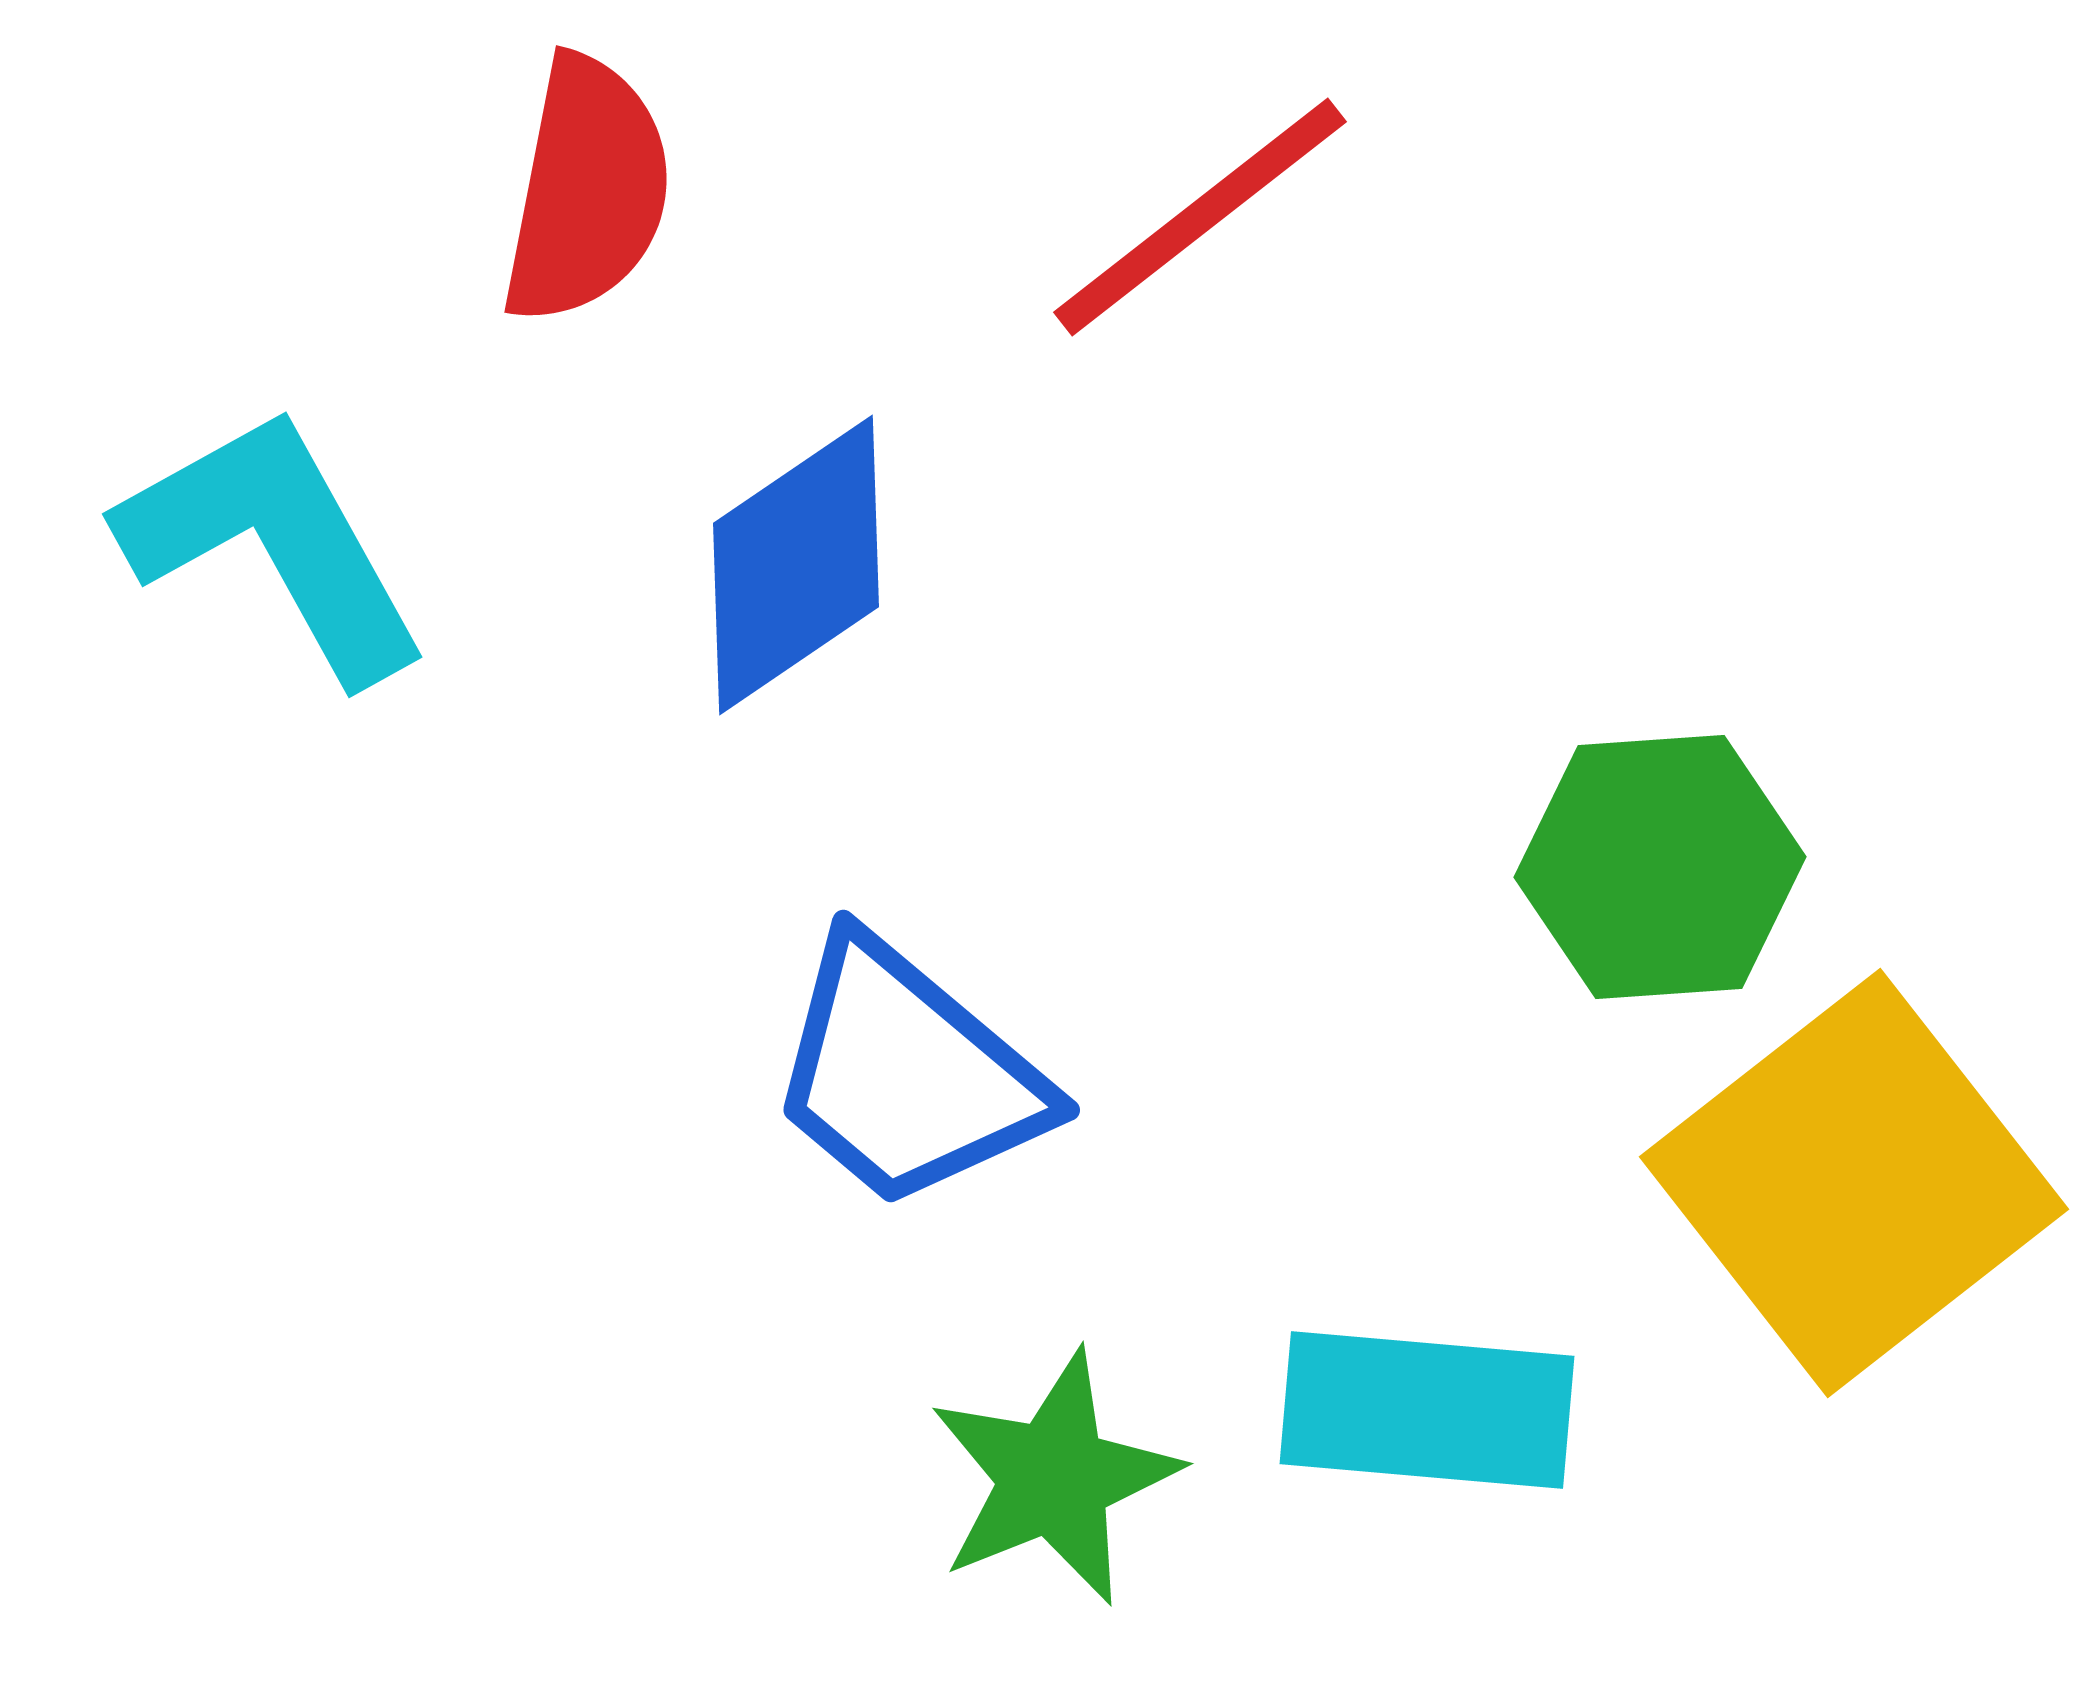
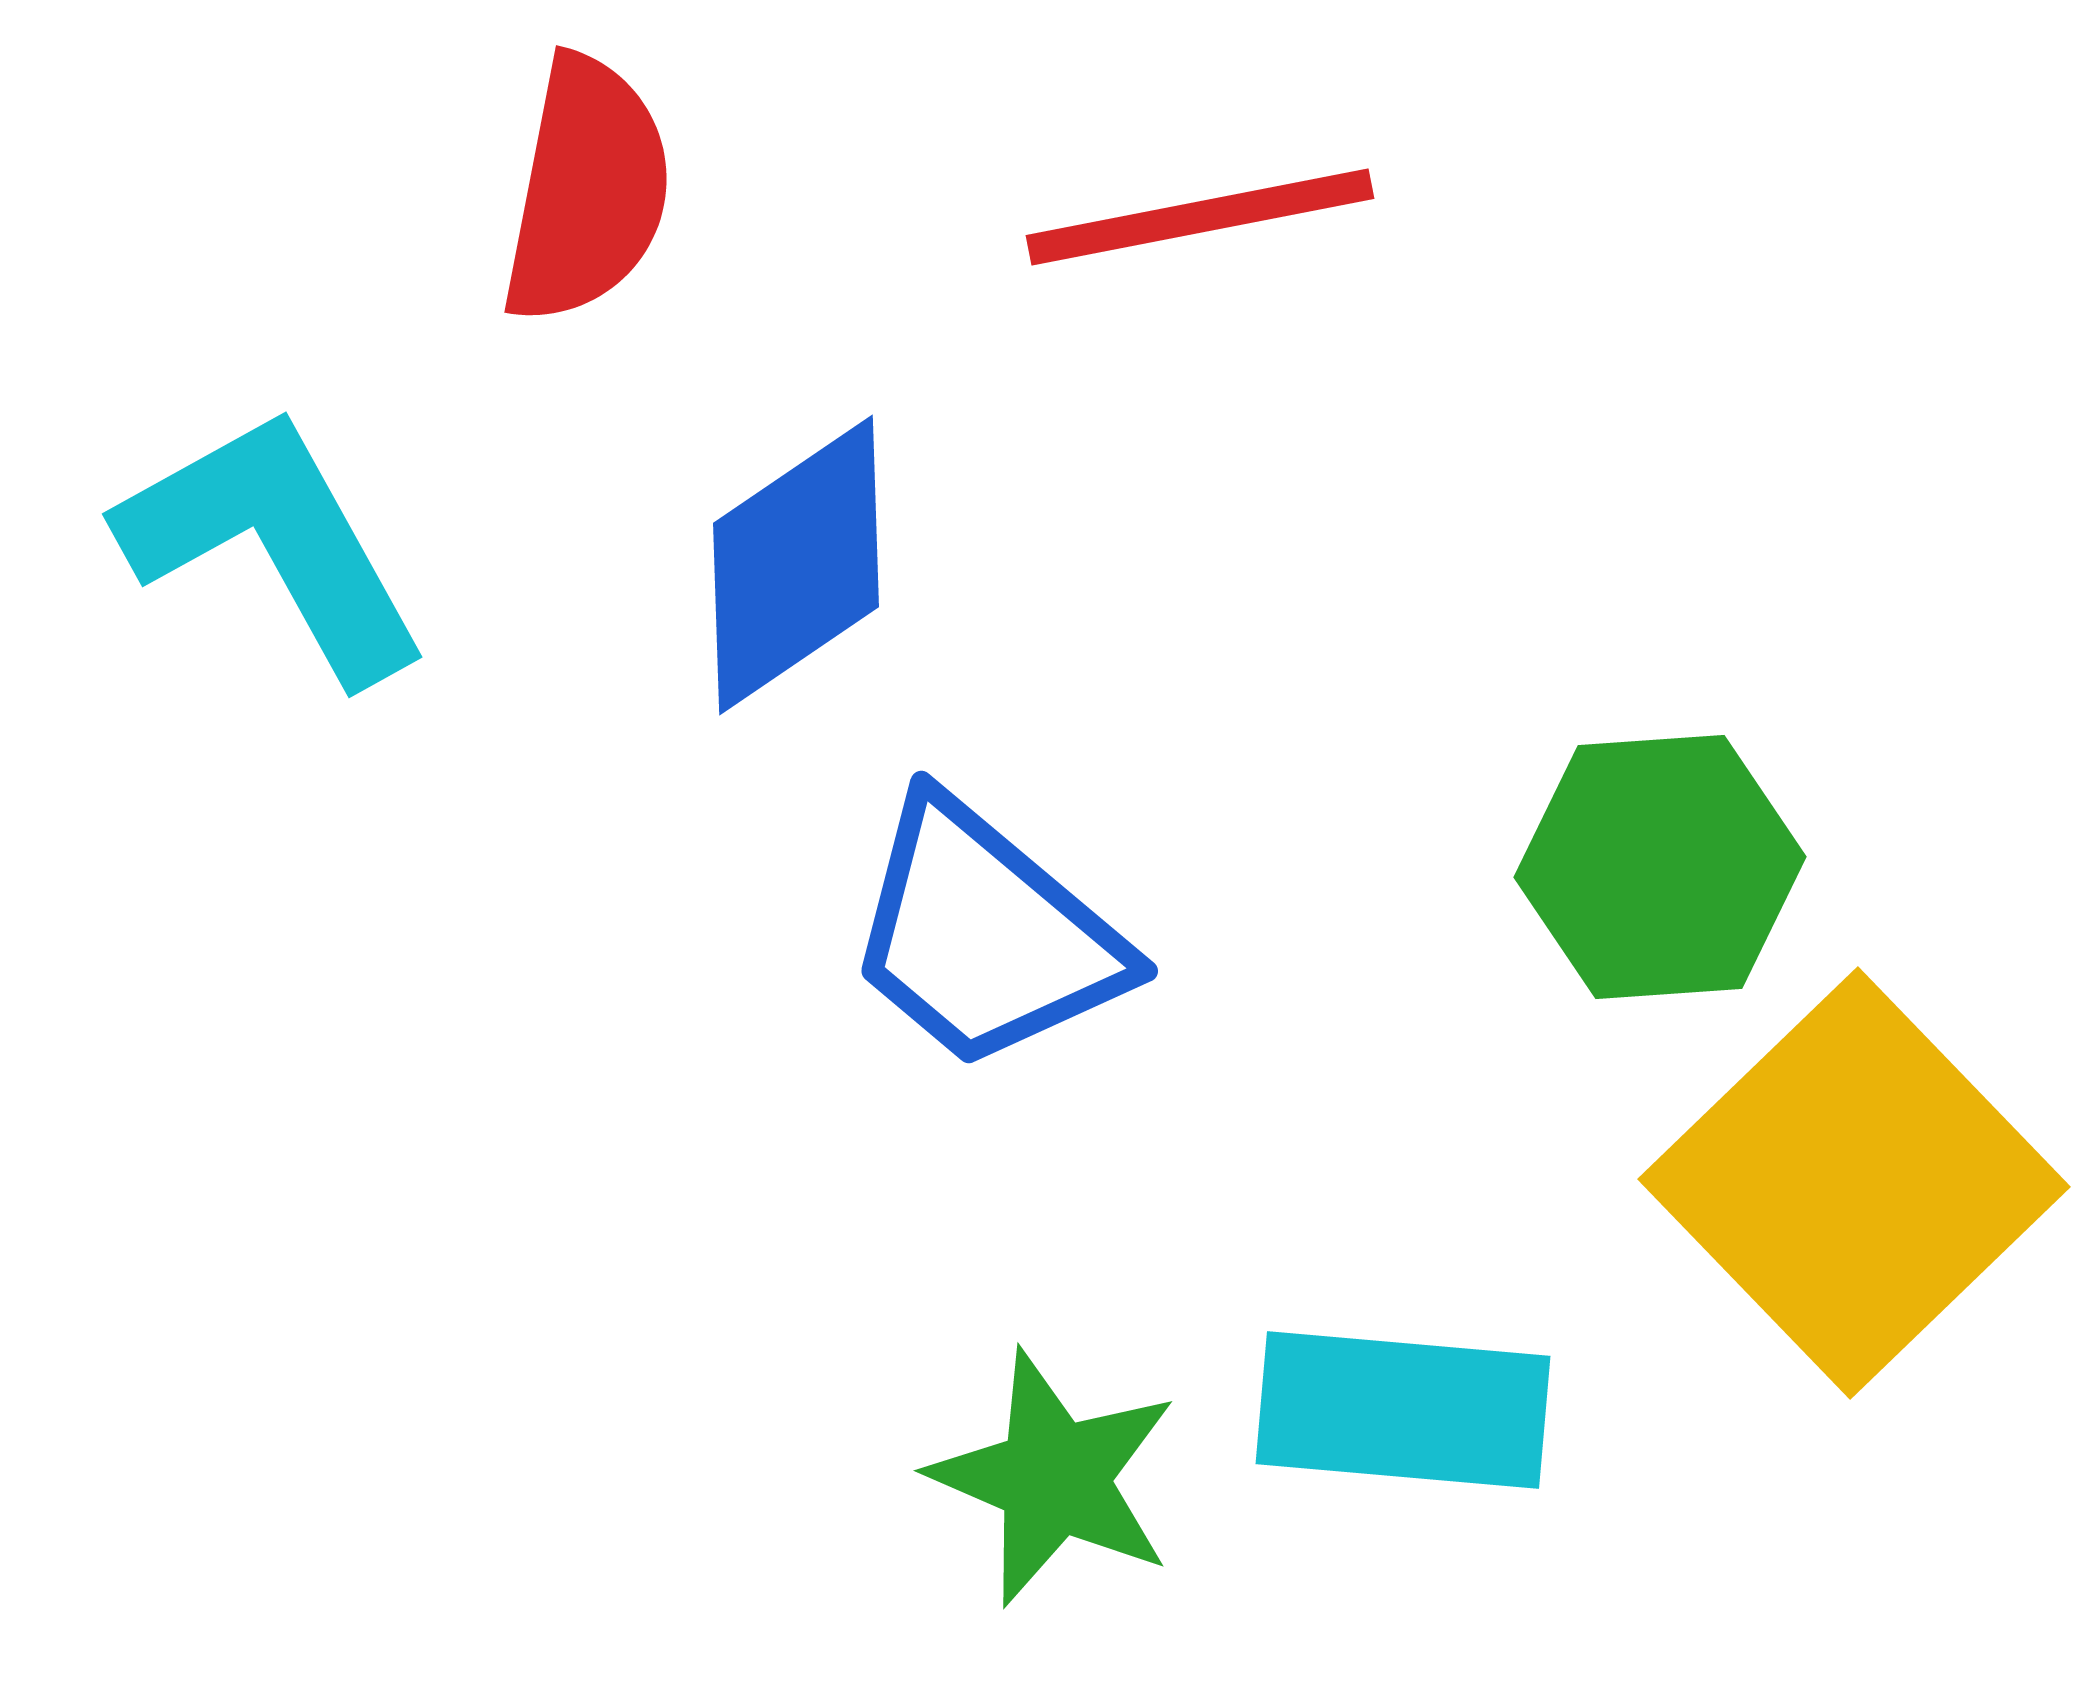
red line: rotated 27 degrees clockwise
blue trapezoid: moved 78 px right, 139 px up
yellow square: rotated 6 degrees counterclockwise
cyan rectangle: moved 24 px left
green star: rotated 27 degrees counterclockwise
